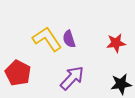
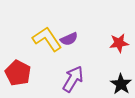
purple semicircle: rotated 96 degrees counterclockwise
red star: moved 3 px right
purple arrow: moved 1 px right, 1 px down; rotated 12 degrees counterclockwise
black star: rotated 30 degrees counterclockwise
